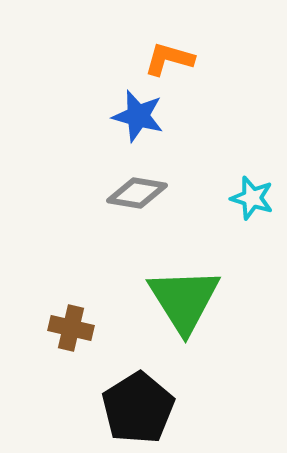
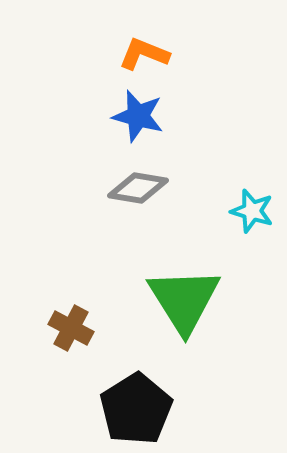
orange L-shape: moved 25 px left, 5 px up; rotated 6 degrees clockwise
gray diamond: moved 1 px right, 5 px up
cyan star: moved 13 px down
brown cross: rotated 15 degrees clockwise
black pentagon: moved 2 px left, 1 px down
